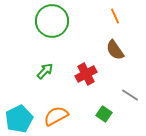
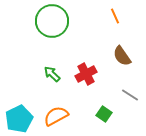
brown semicircle: moved 7 px right, 6 px down
green arrow: moved 7 px right, 3 px down; rotated 90 degrees counterclockwise
